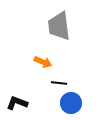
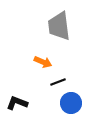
black line: moved 1 px left, 1 px up; rotated 28 degrees counterclockwise
